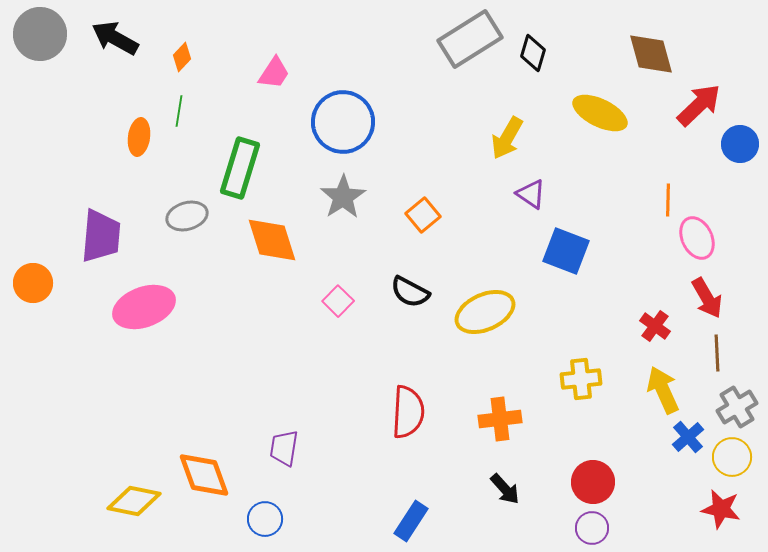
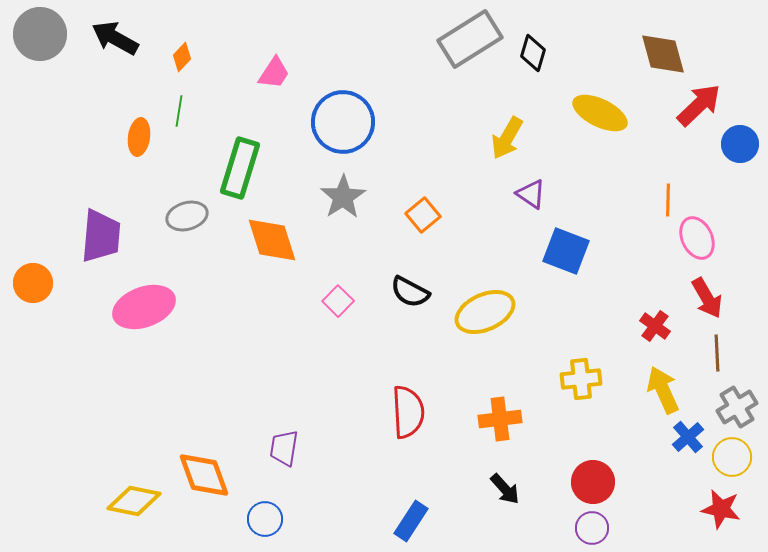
brown diamond at (651, 54): moved 12 px right
red semicircle at (408, 412): rotated 6 degrees counterclockwise
